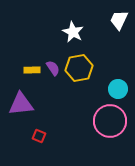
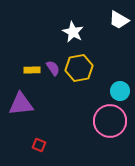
white trapezoid: rotated 85 degrees counterclockwise
cyan circle: moved 2 px right, 2 px down
red square: moved 9 px down
